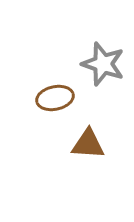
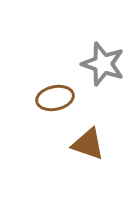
brown triangle: rotated 15 degrees clockwise
